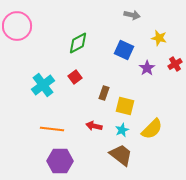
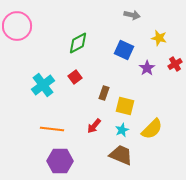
red arrow: rotated 63 degrees counterclockwise
brown trapezoid: rotated 15 degrees counterclockwise
